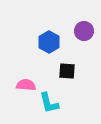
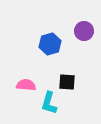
blue hexagon: moved 1 px right, 2 px down; rotated 15 degrees clockwise
black square: moved 11 px down
cyan L-shape: rotated 30 degrees clockwise
